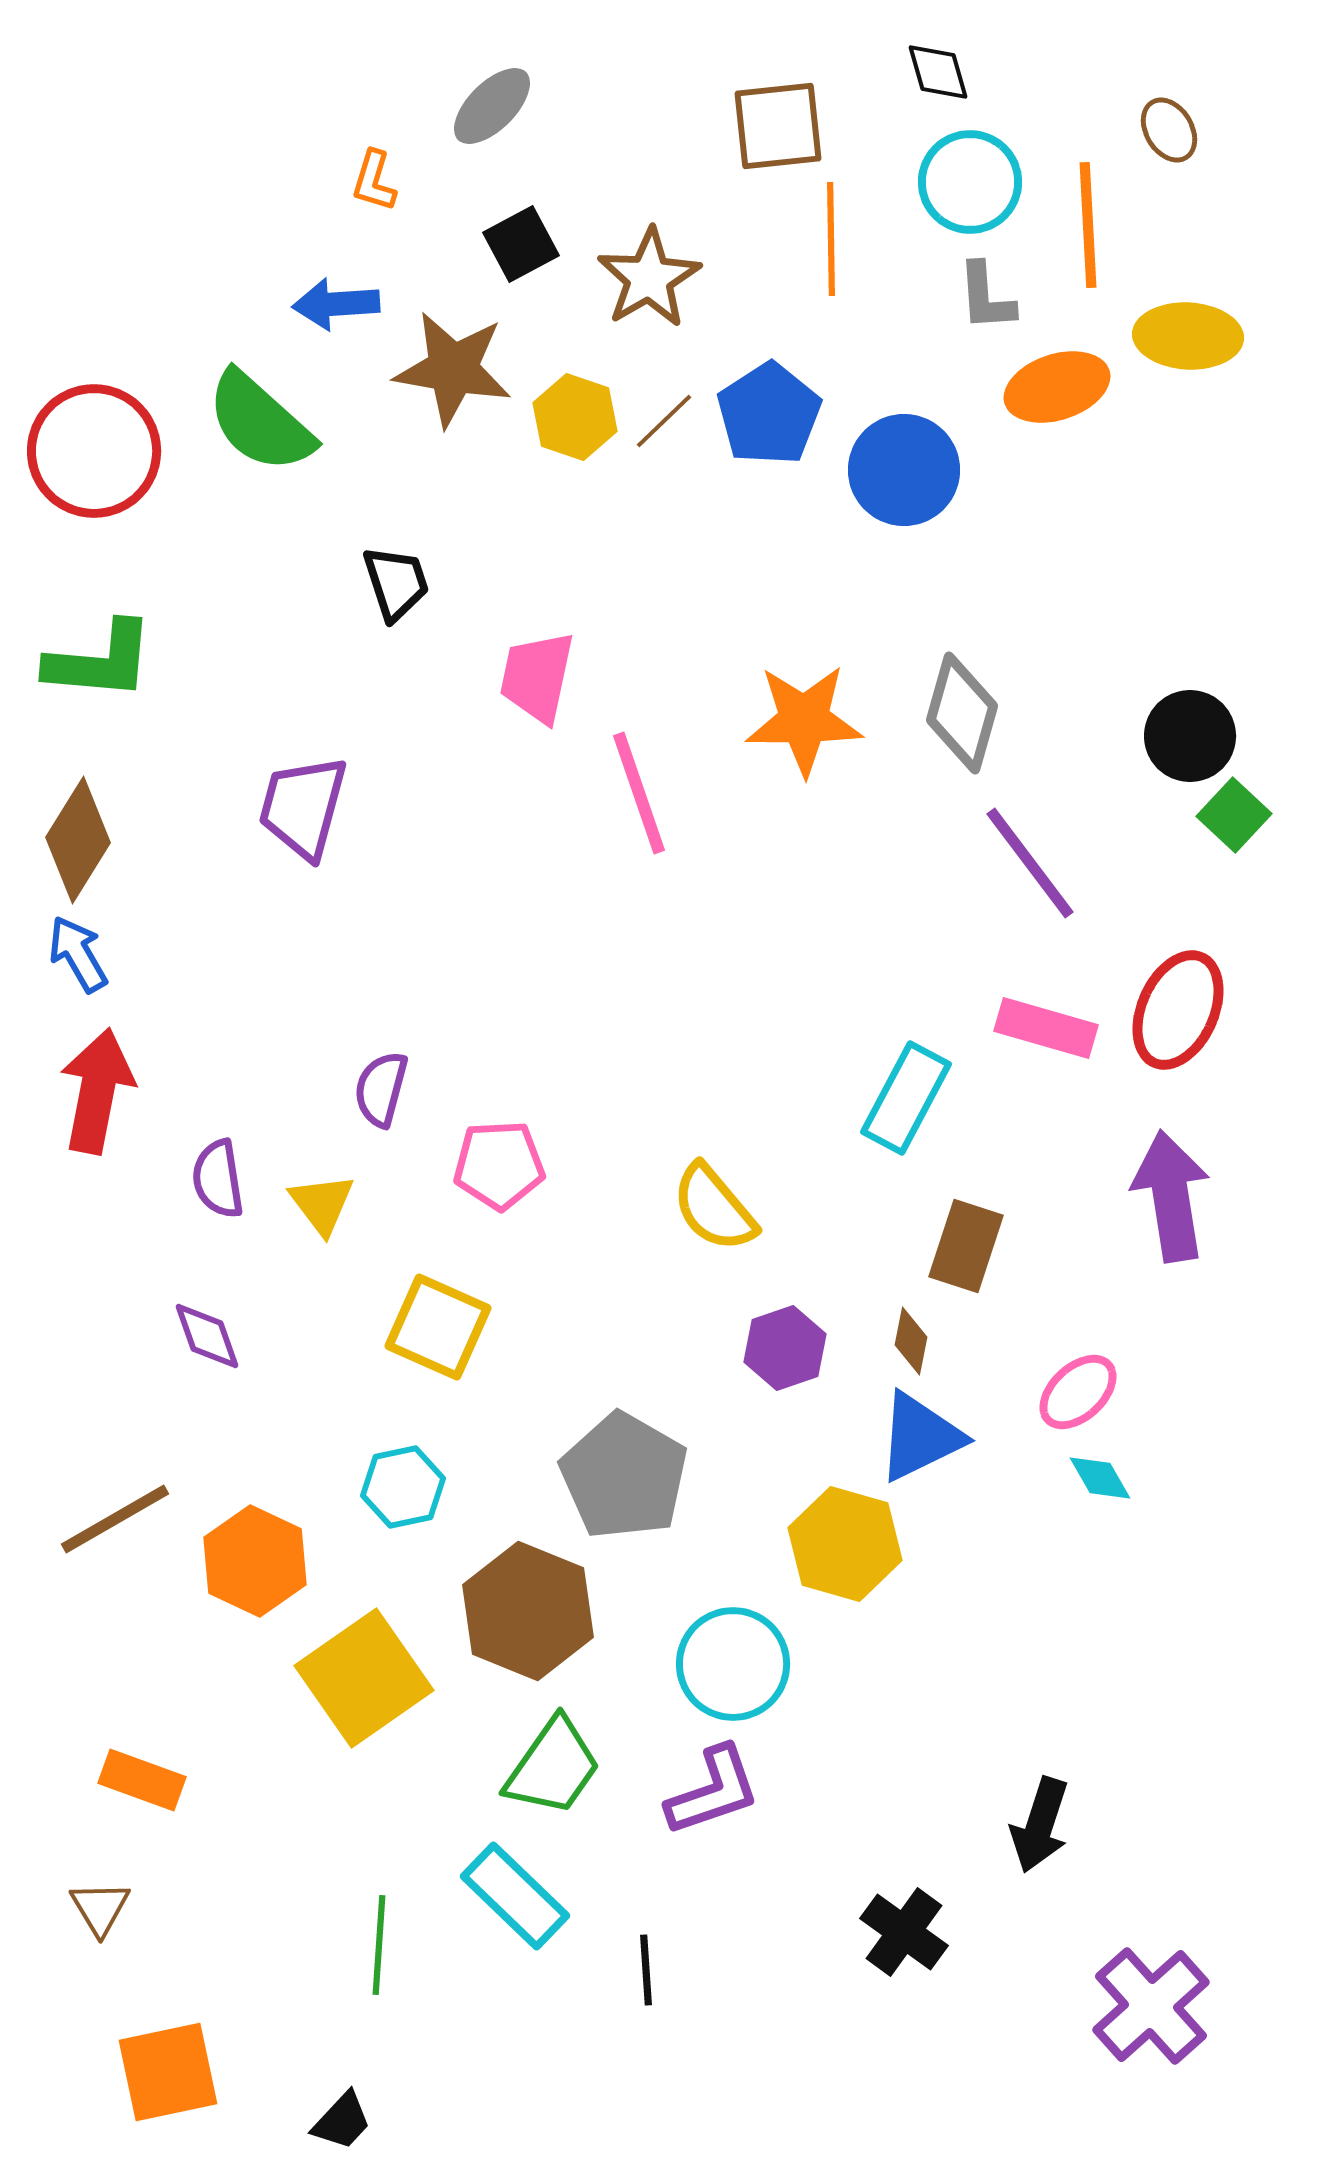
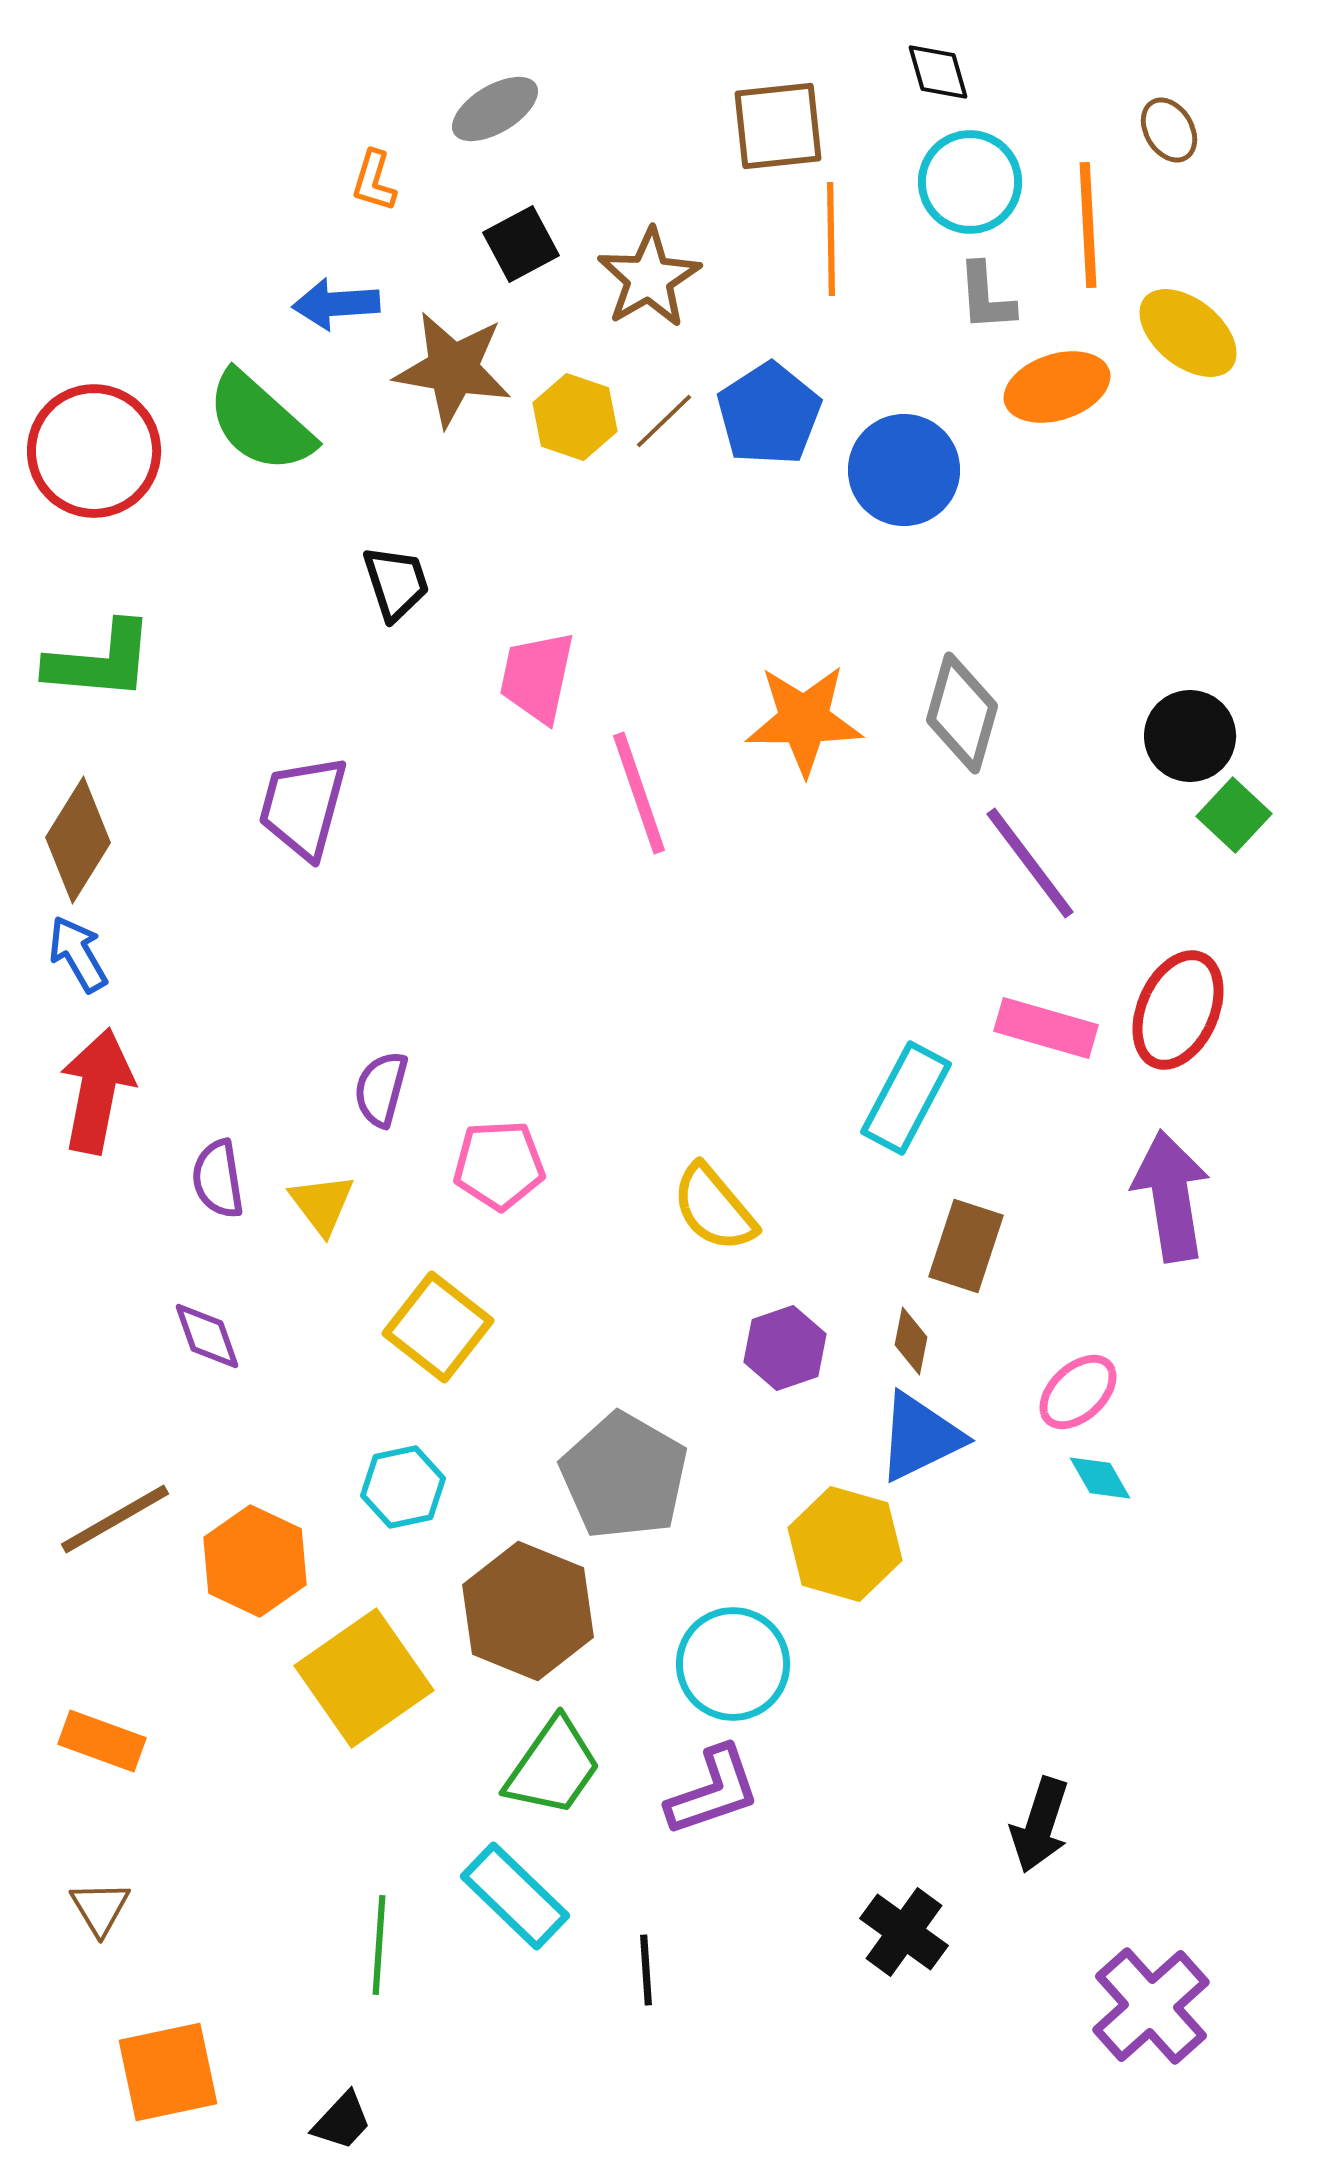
gray ellipse at (492, 106): moved 3 px right, 3 px down; rotated 14 degrees clockwise
yellow ellipse at (1188, 336): moved 3 px up; rotated 36 degrees clockwise
yellow square at (438, 1327): rotated 14 degrees clockwise
orange rectangle at (142, 1780): moved 40 px left, 39 px up
